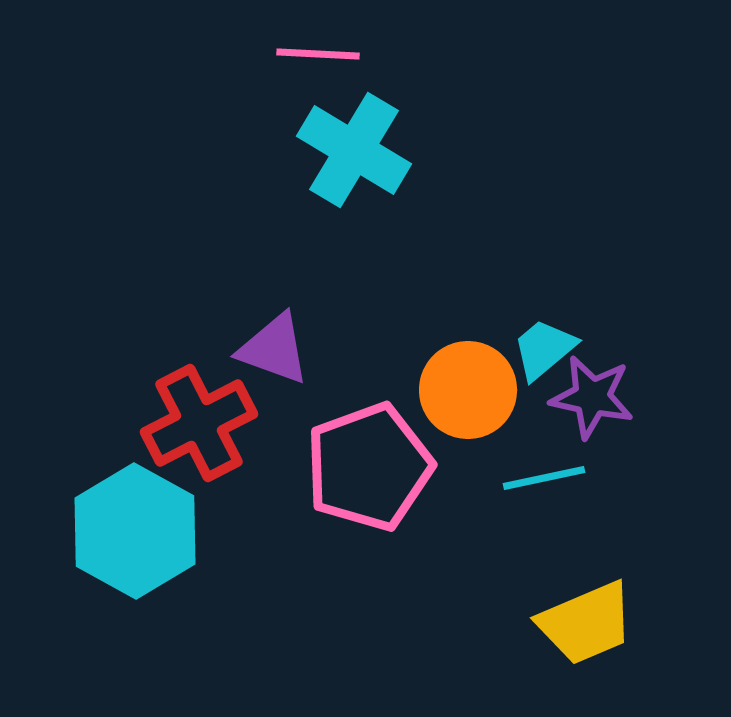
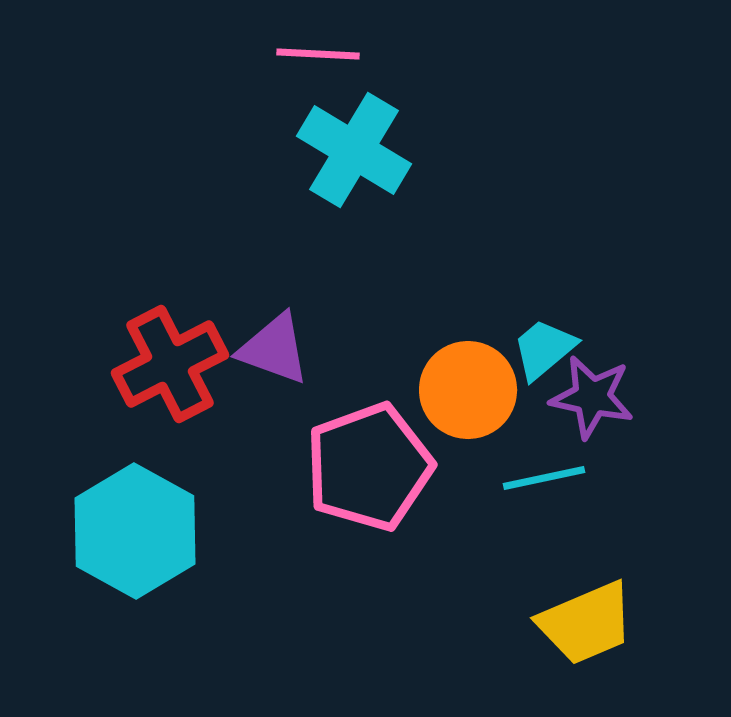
red cross: moved 29 px left, 59 px up
